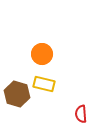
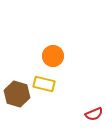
orange circle: moved 11 px right, 2 px down
red semicircle: moved 13 px right; rotated 108 degrees counterclockwise
